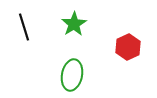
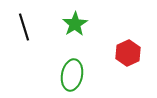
green star: moved 1 px right
red hexagon: moved 6 px down
